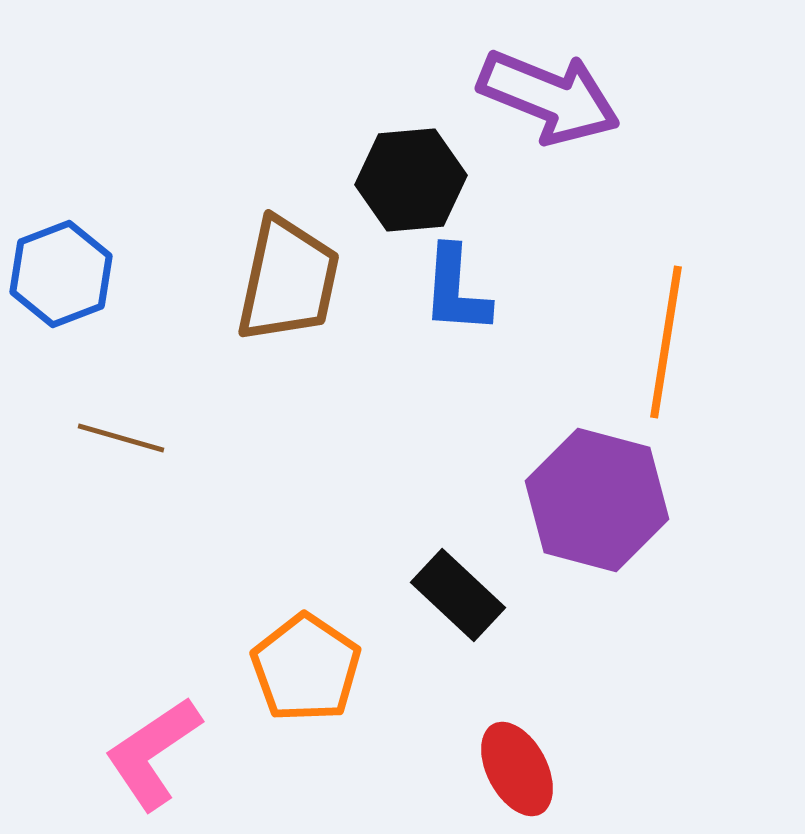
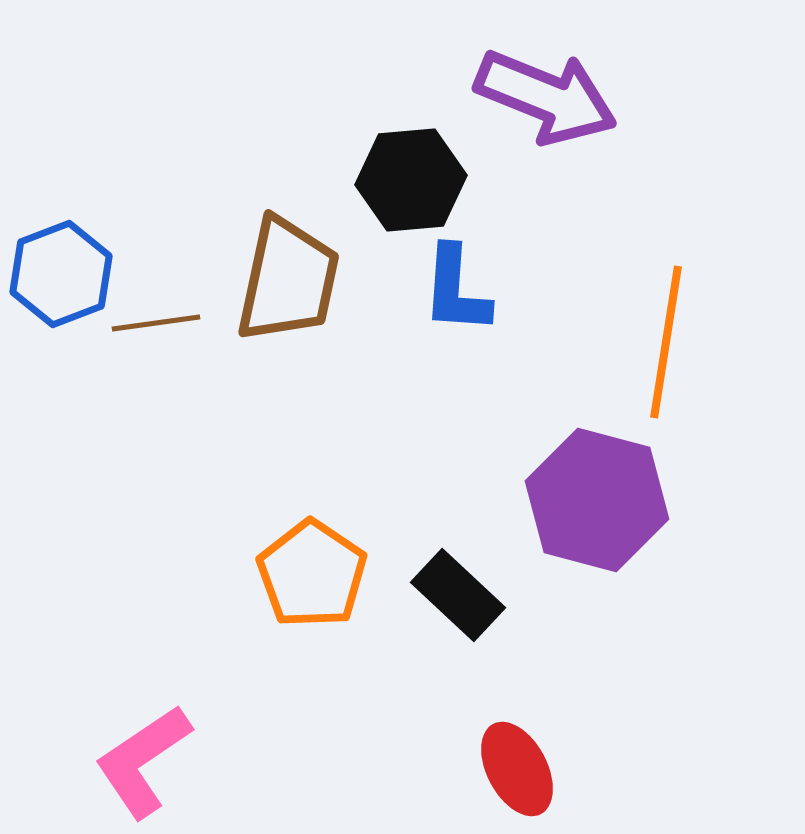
purple arrow: moved 3 px left
brown line: moved 35 px right, 115 px up; rotated 24 degrees counterclockwise
orange pentagon: moved 6 px right, 94 px up
pink L-shape: moved 10 px left, 8 px down
